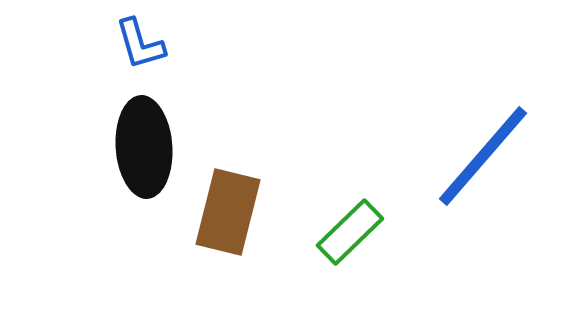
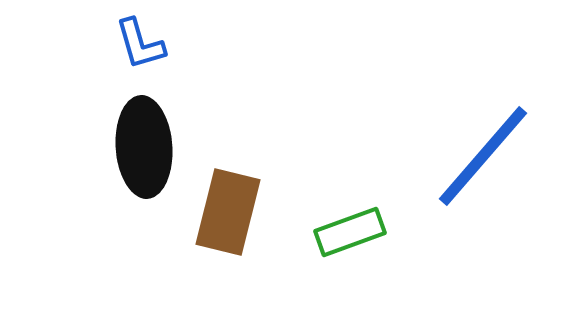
green rectangle: rotated 24 degrees clockwise
